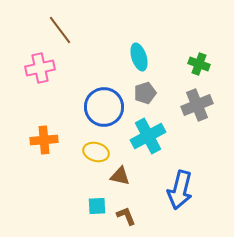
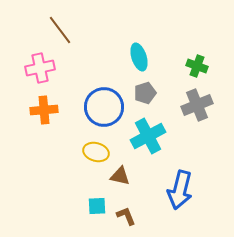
green cross: moved 2 px left, 2 px down
orange cross: moved 30 px up
